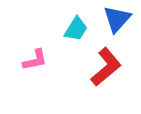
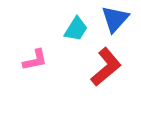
blue triangle: moved 2 px left
